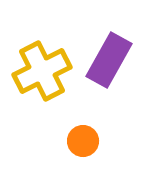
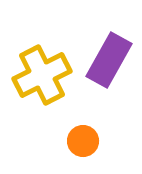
yellow cross: moved 4 px down
